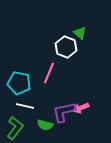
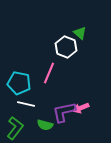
white line: moved 1 px right, 2 px up
